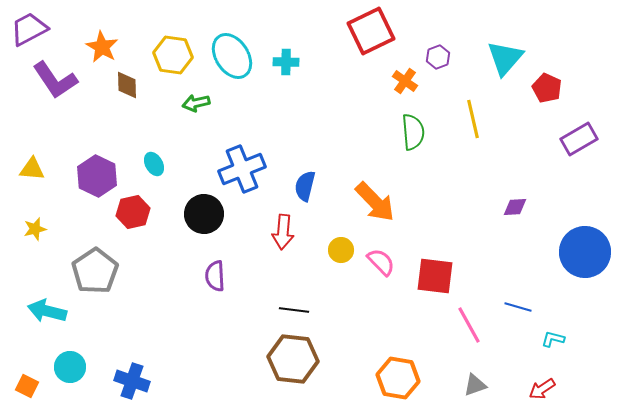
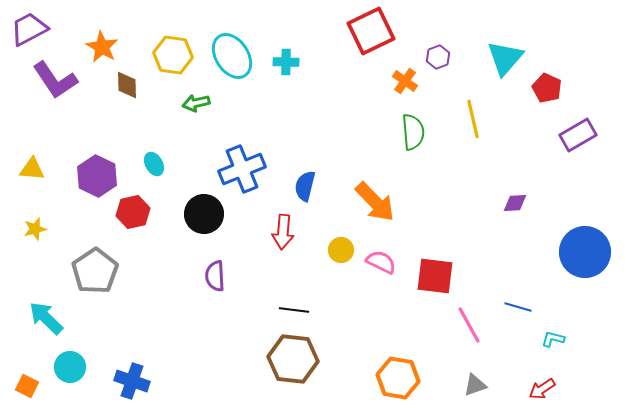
purple rectangle at (579, 139): moved 1 px left, 4 px up
purple diamond at (515, 207): moved 4 px up
pink semicircle at (381, 262): rotated 20 degrees counterclockwise
cyan arrow at (47, 311): moved 1 px left, 7 px down; rotated 30 degrees clockwise
